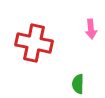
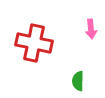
green semicircle: moved 3 px up
